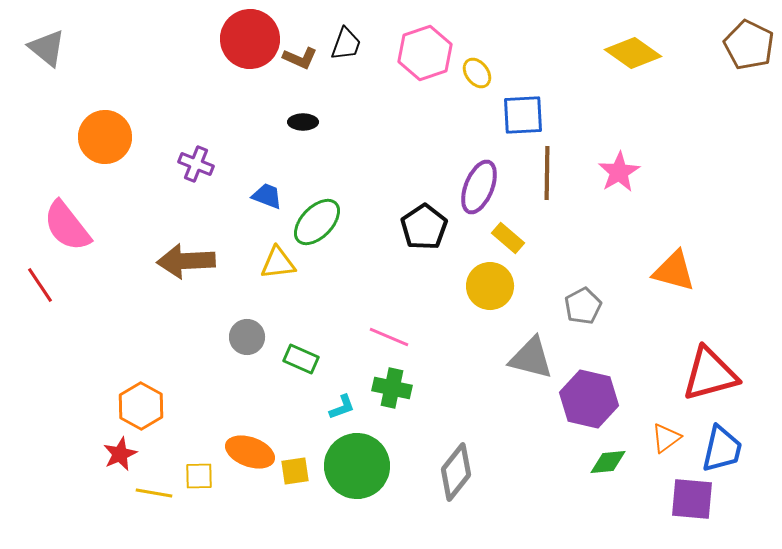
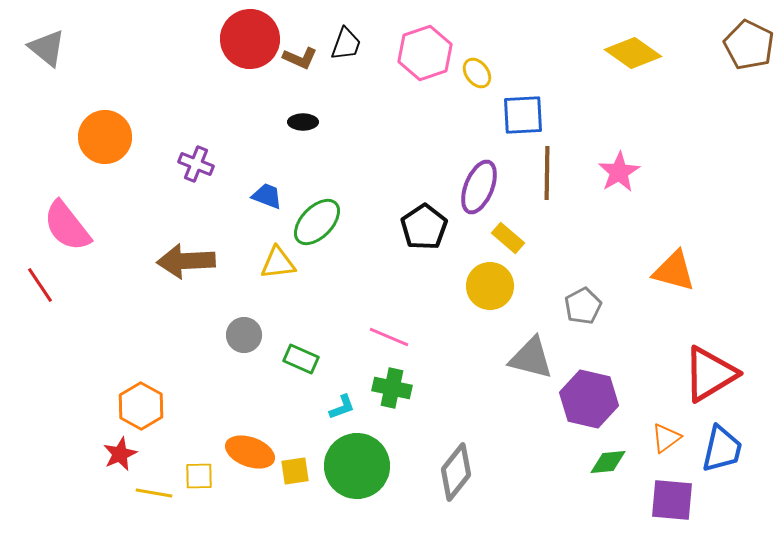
gray circle at (247, 337): moved 3 px left, 2 px up
red triangle at (710, 374): rotated 16 degrees counterclockwise
purple square at (692, 499): moved 20 px left, 1 px down
